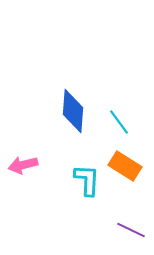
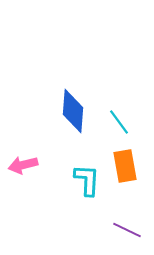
orange rectangle: rotated 48 degrees clockwise
purple line: moved 4 px left
